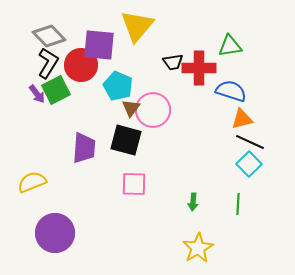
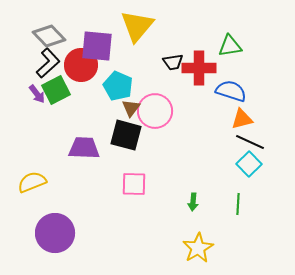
purple square: moved 2 px left, 1 px down
black L-shape: rotated 16 degrees clockwise
pink circle: moved 2 px right, 1 px down
black square: moved 5 px up
purple trapezoid: rotated 92 degrees counterclockwise
